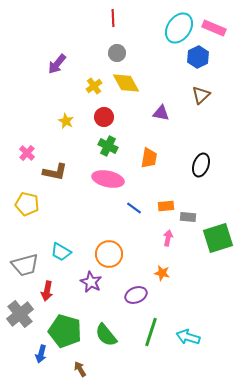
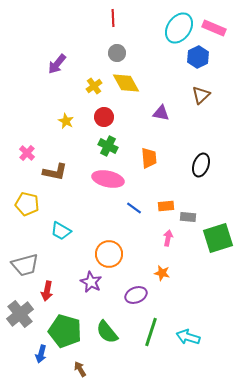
orange trapezoid: rotated 15 degrees counterclockwise
cyan trapezoid: moved 21 px up
green semicircle: moved 1 px right, 3 px up
